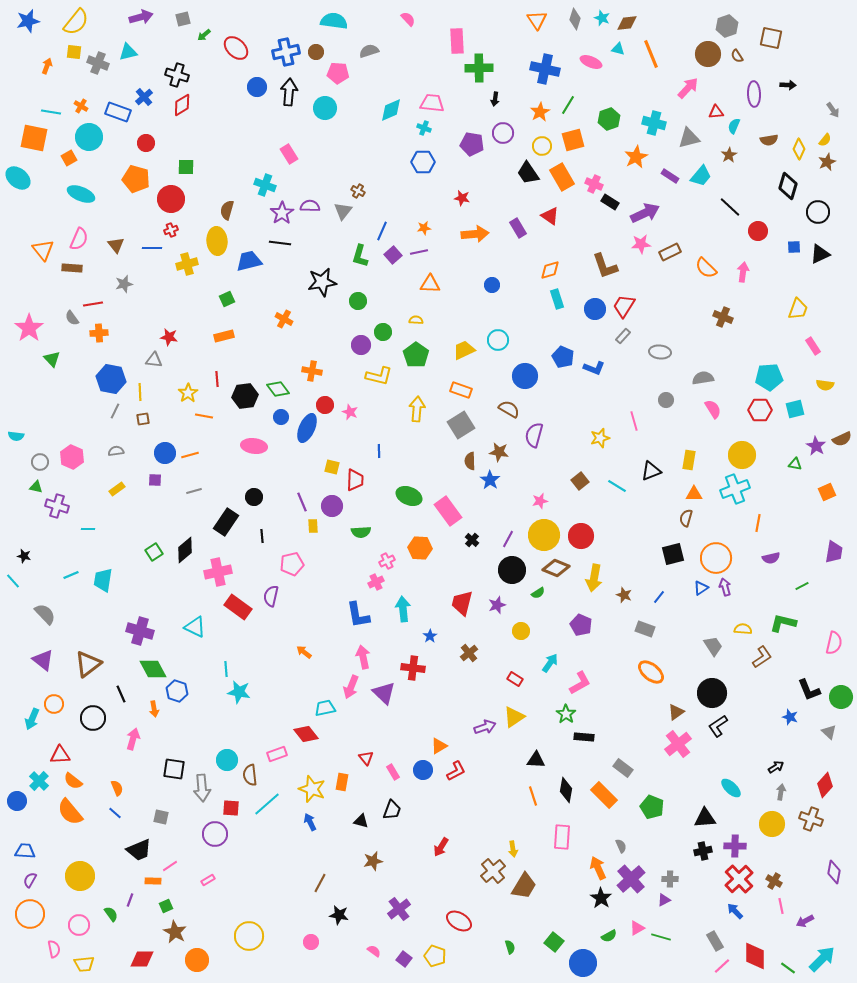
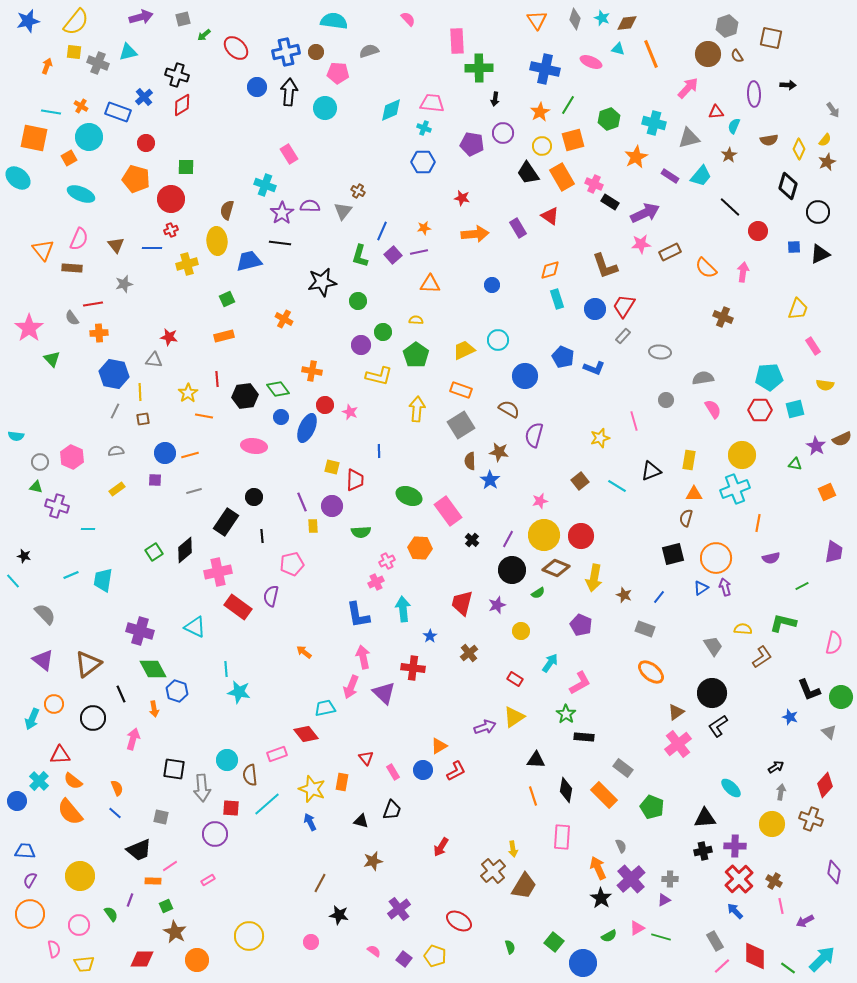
blue hexagon at (111, 379): moved 3 px right, 5 px up
